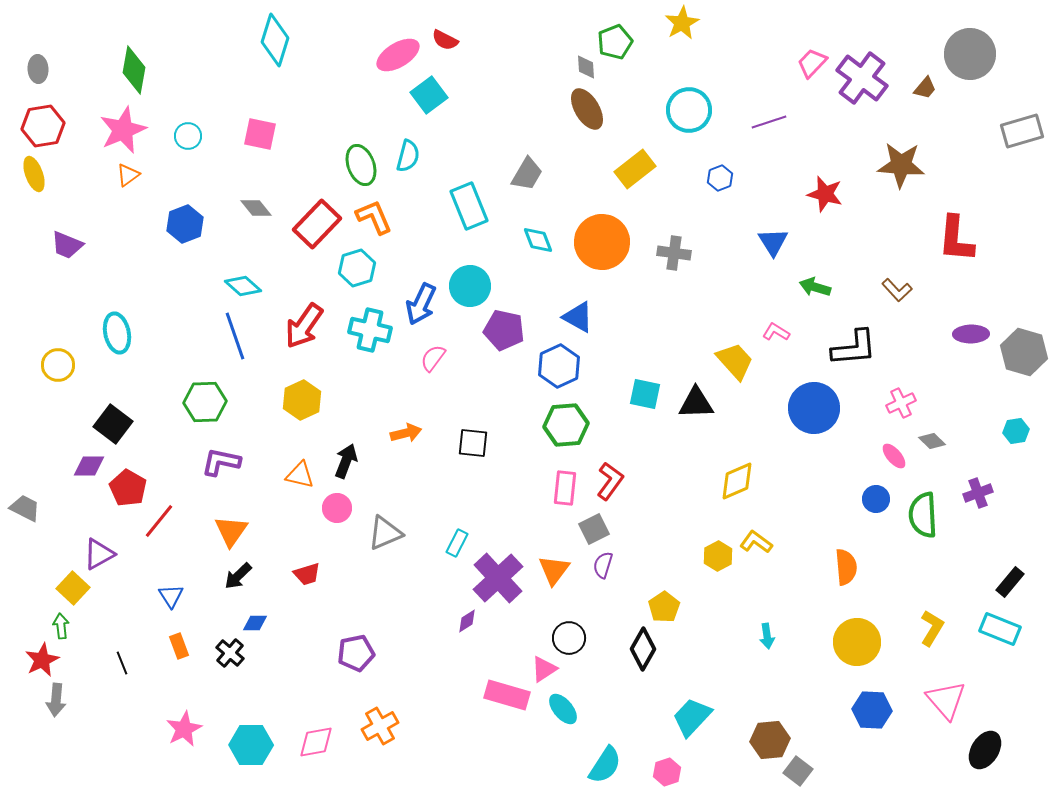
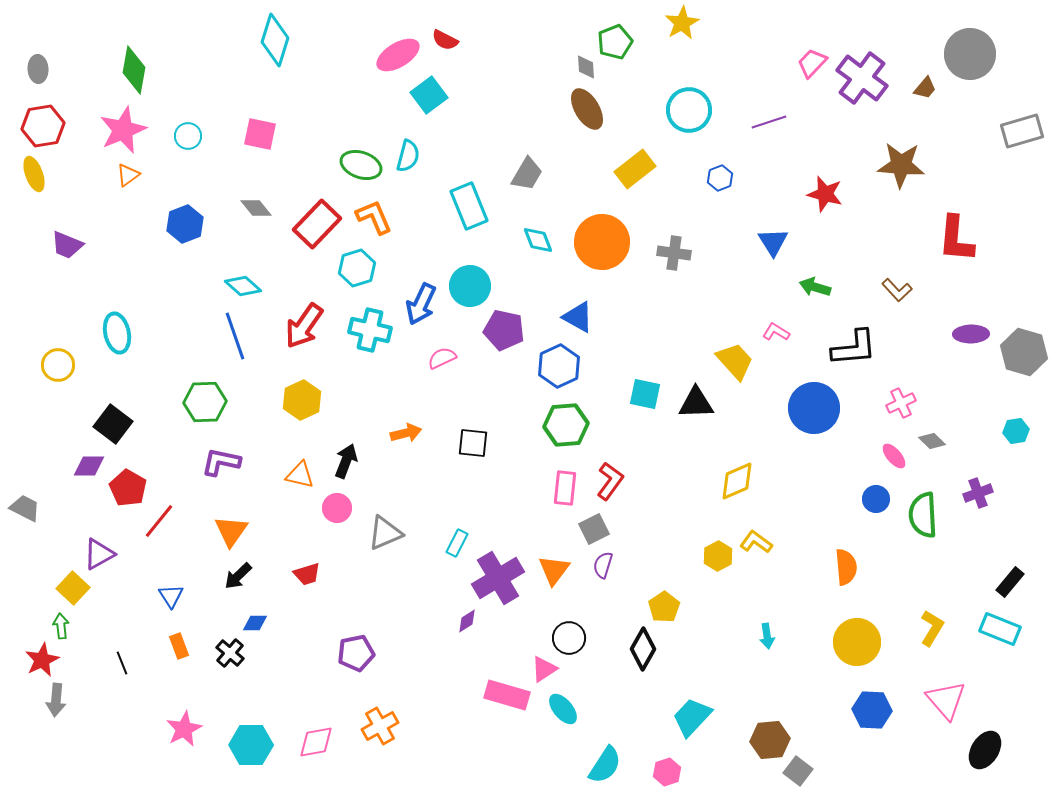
green ellipse at (361, 165): rotated 51 degrees counterclockwise
pink semicircle at (433, 358): moved 9 px right; rotated 28 degrees clockwise
purple cross at (498, 578): rotated 12 degrees clockwise
